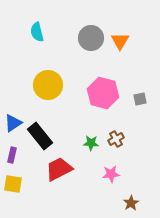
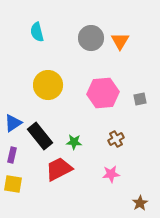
pink hexagon: rotated 20 degrees counterclockwise
green star: moved 17 px left, 1 px up
brown star: moved 9 px right
